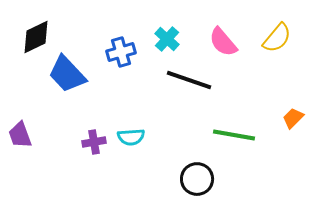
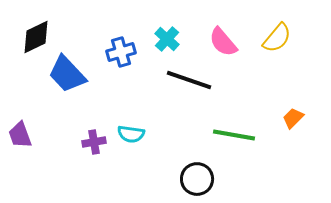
cyan semicircle: moved 3 px up; rotated 12 degrees clockwise
